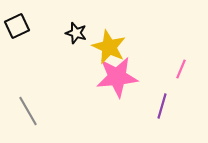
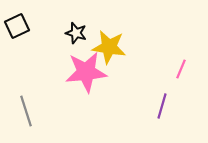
yellow star: rotated 16 degrees counterclockwise
pink star: moved 31 px left, 5 px up
gray line: moved 2 px left; rotated 12 degrees clockwise
